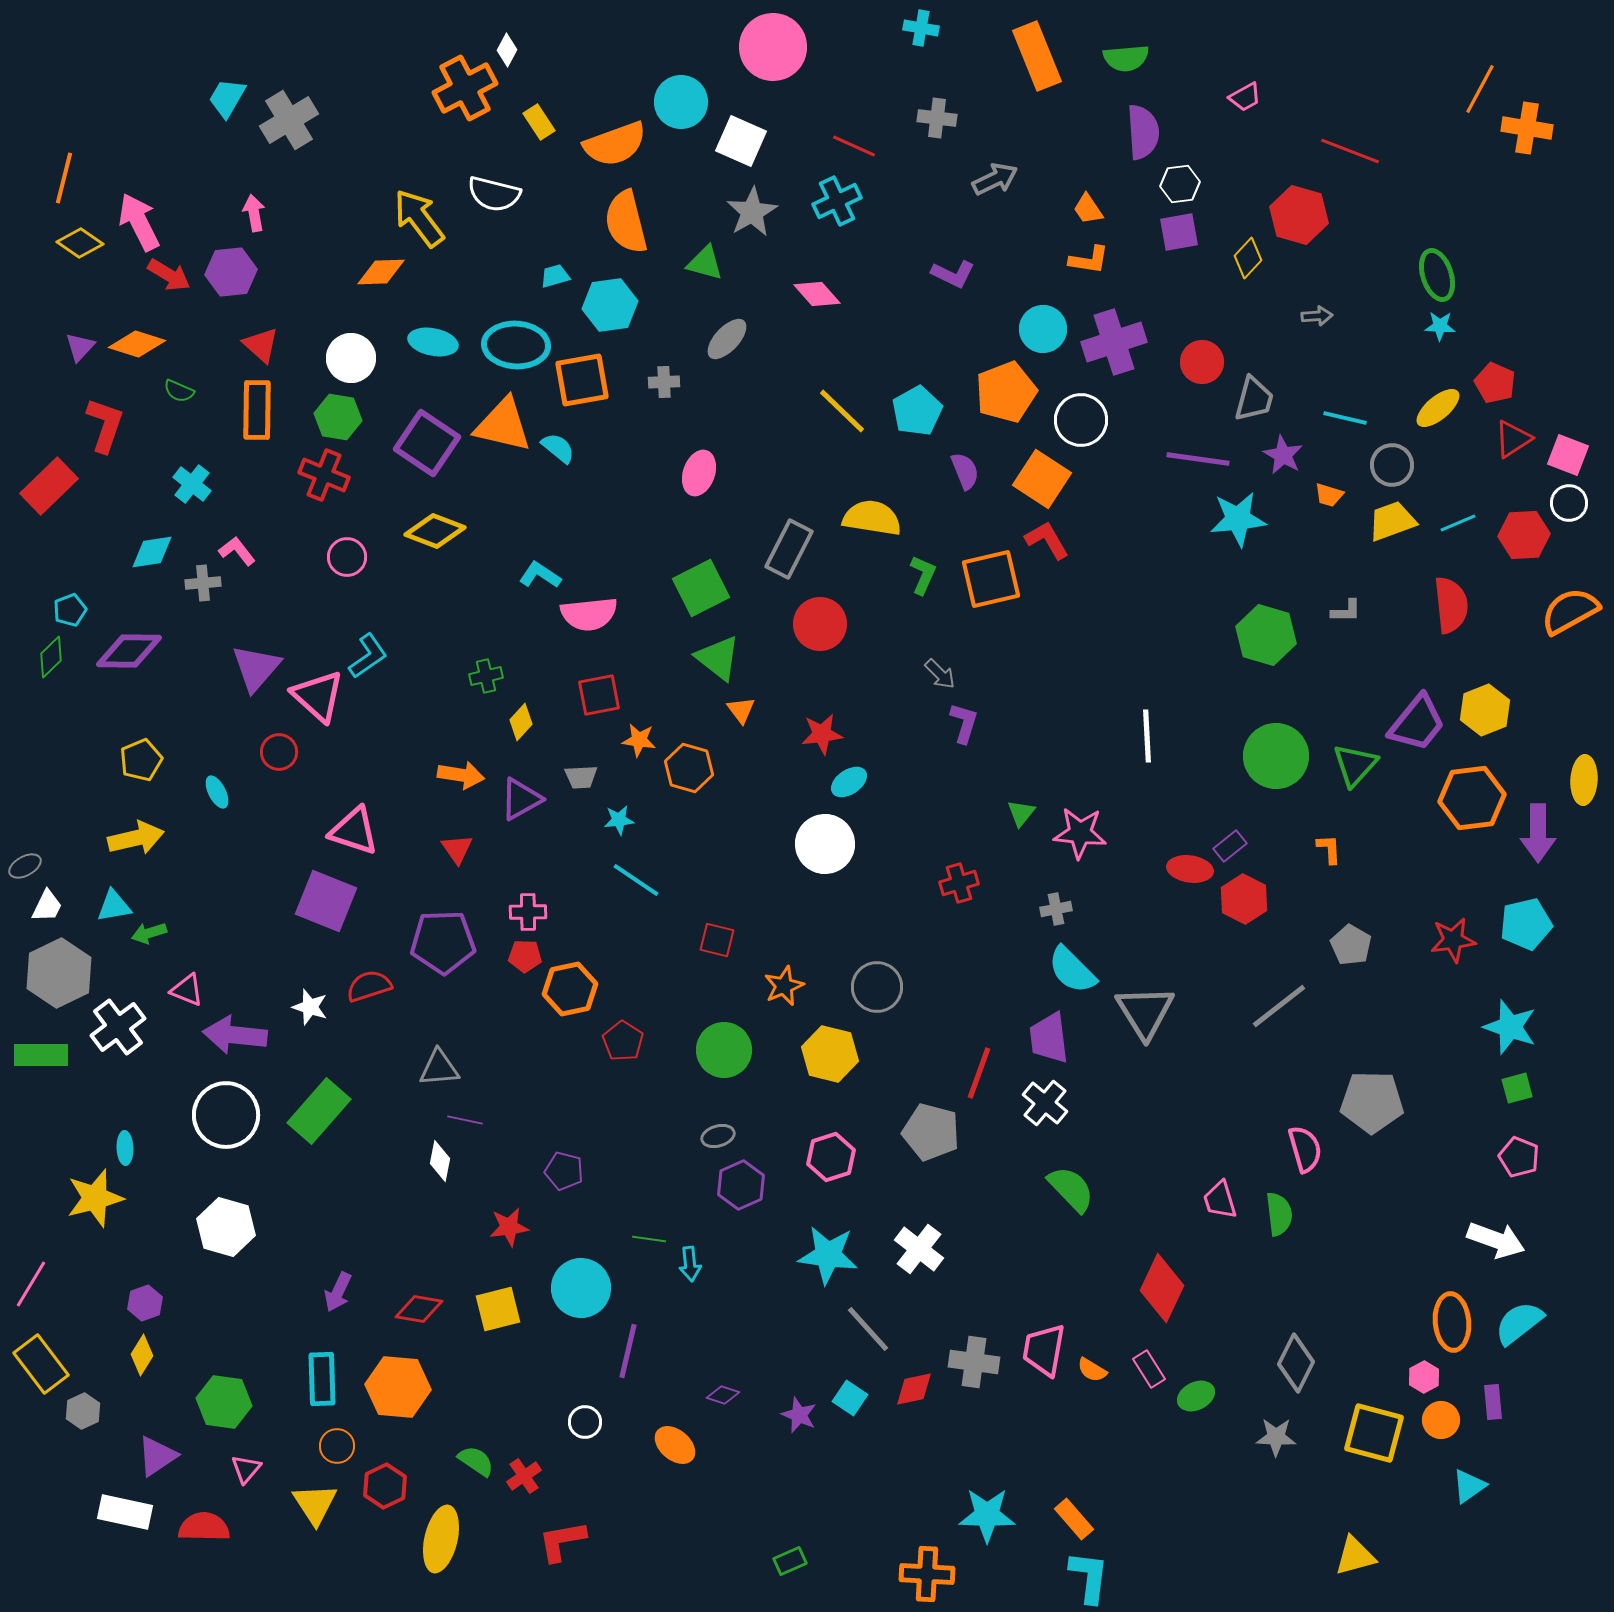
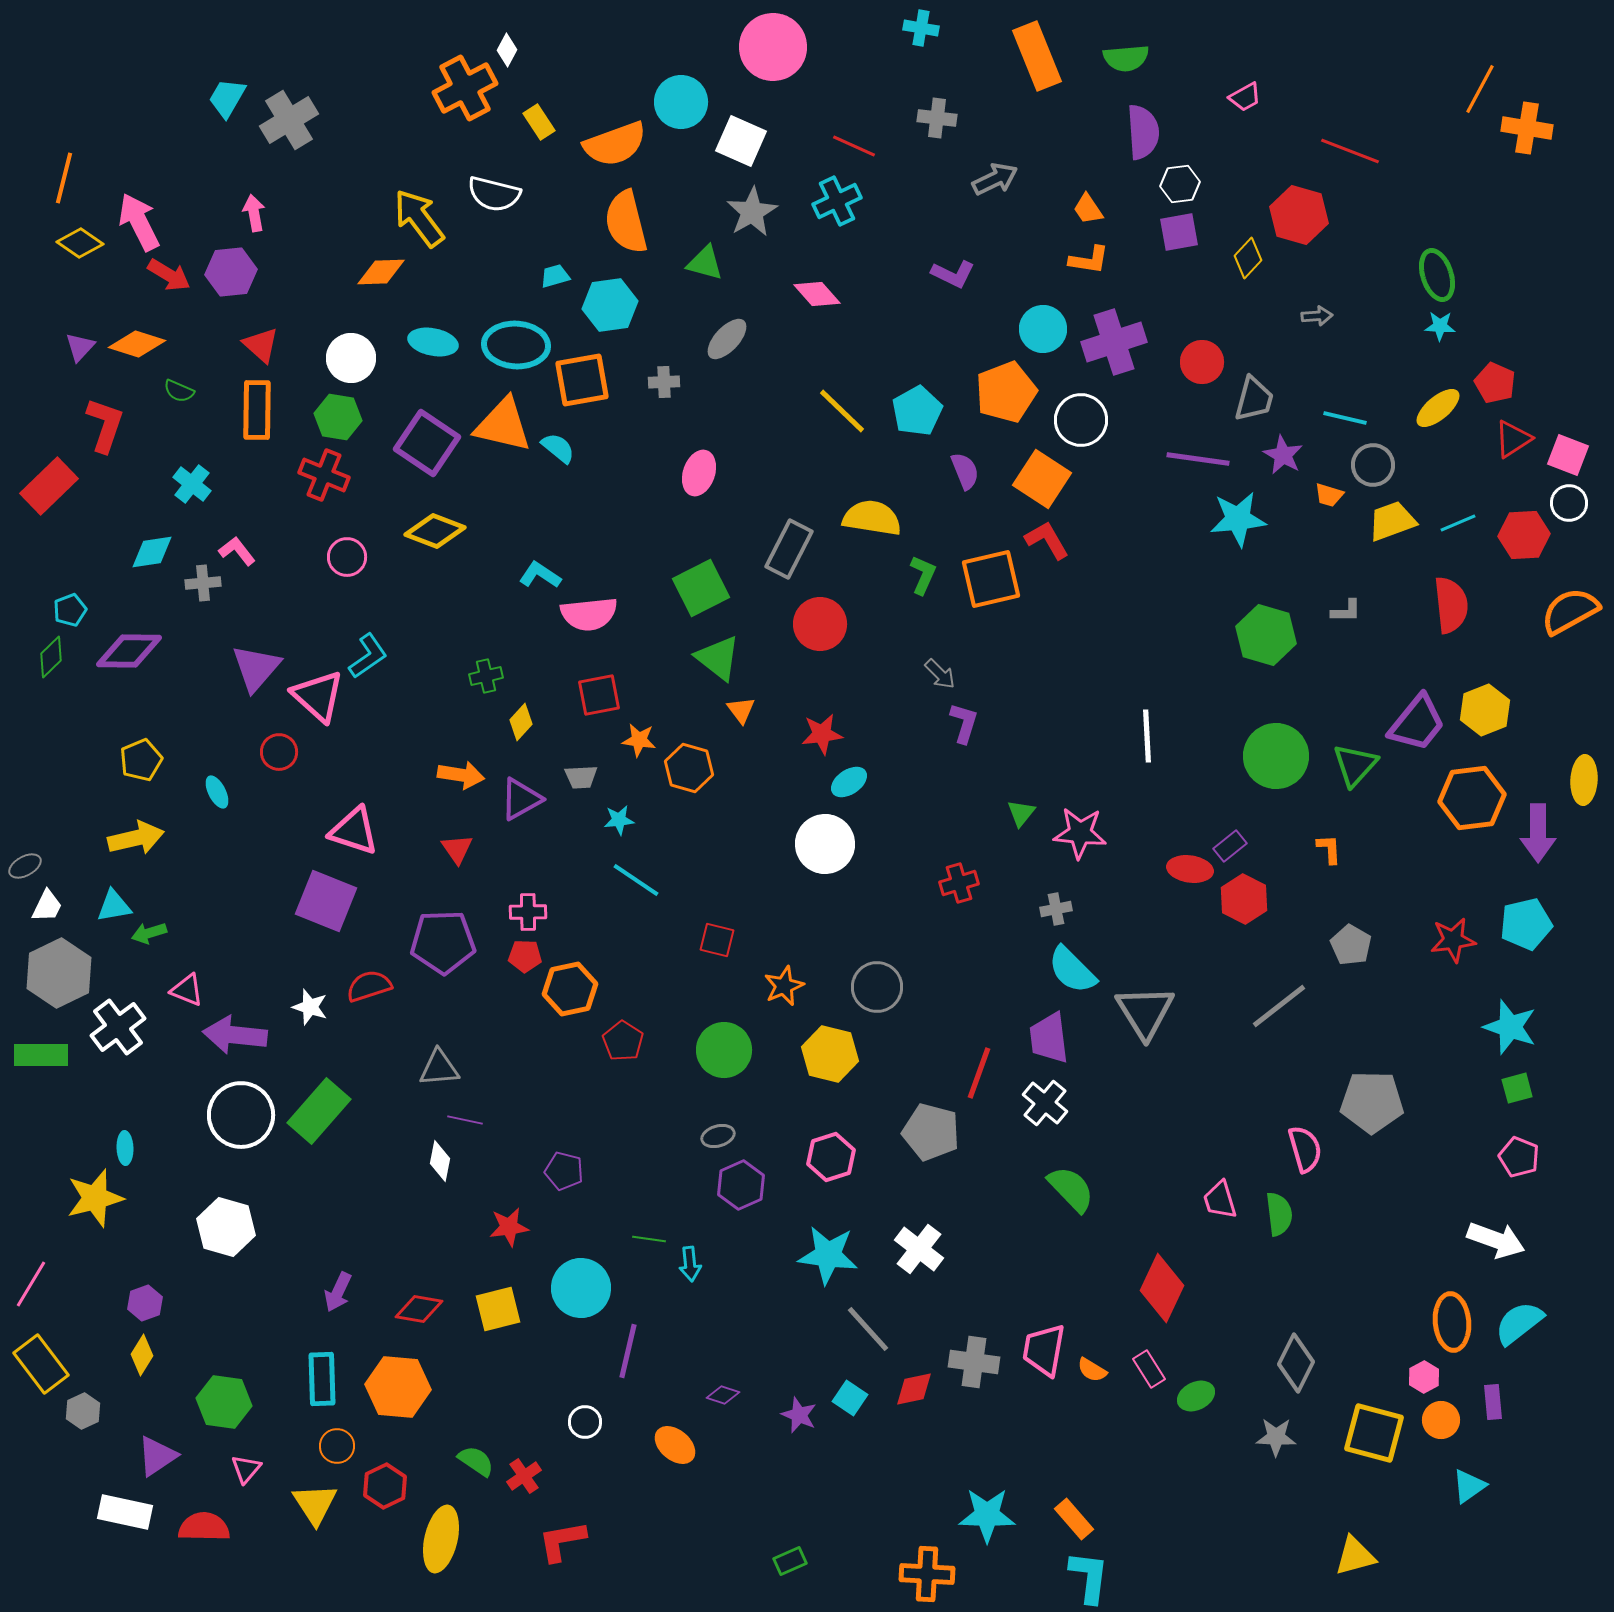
gray circle at (1392, 465): moved 19 px left
white circle at (226, 1115): moved 15 px right
